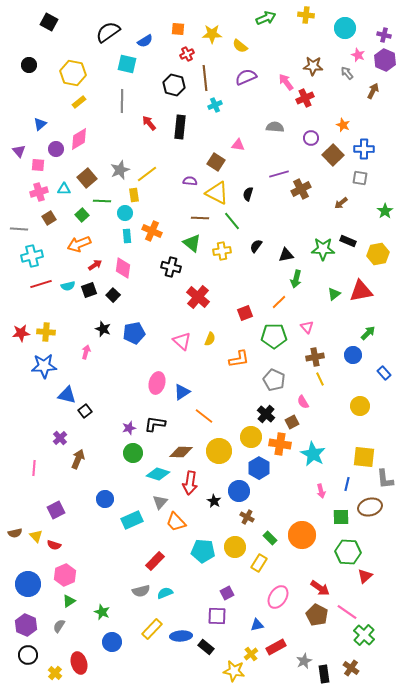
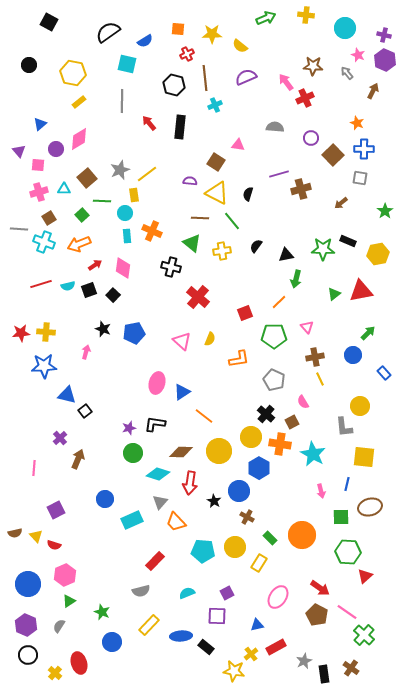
orange star at (343, 125): moved 14 px right, 2 px up
brown cross at (301, 189): rotated 12 degrees clockwise
cyan cross at (32, 256): moved 12 px right, 14 px up; rotated 35 degrees clockwise
gray L-shape at (385, 479): moved 41 px left, 52 px up
cyan semicircle at (165, 593): moved 22 px right
yellow rectangle at (152, 629): moved 3 px left, 4 px up
